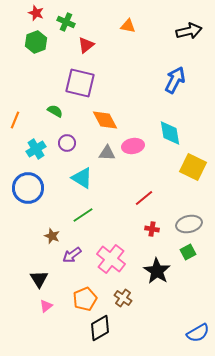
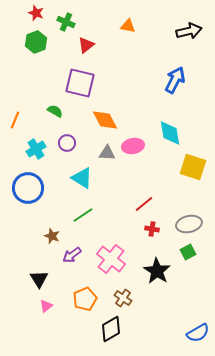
yellow square: rotated 8 degrees counterclockwise
red line: moved 6 px down
black diamond: moved 11 px right, 1 px down
